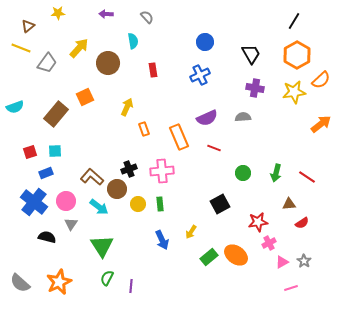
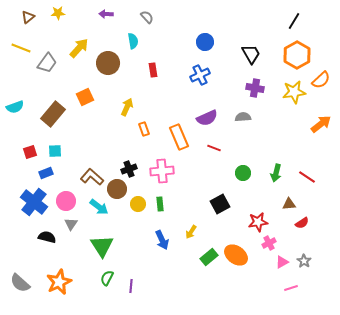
brown triangle at (28, 26): moved 9 px up
brown rectangle at (56, 114): moved 3 px left
